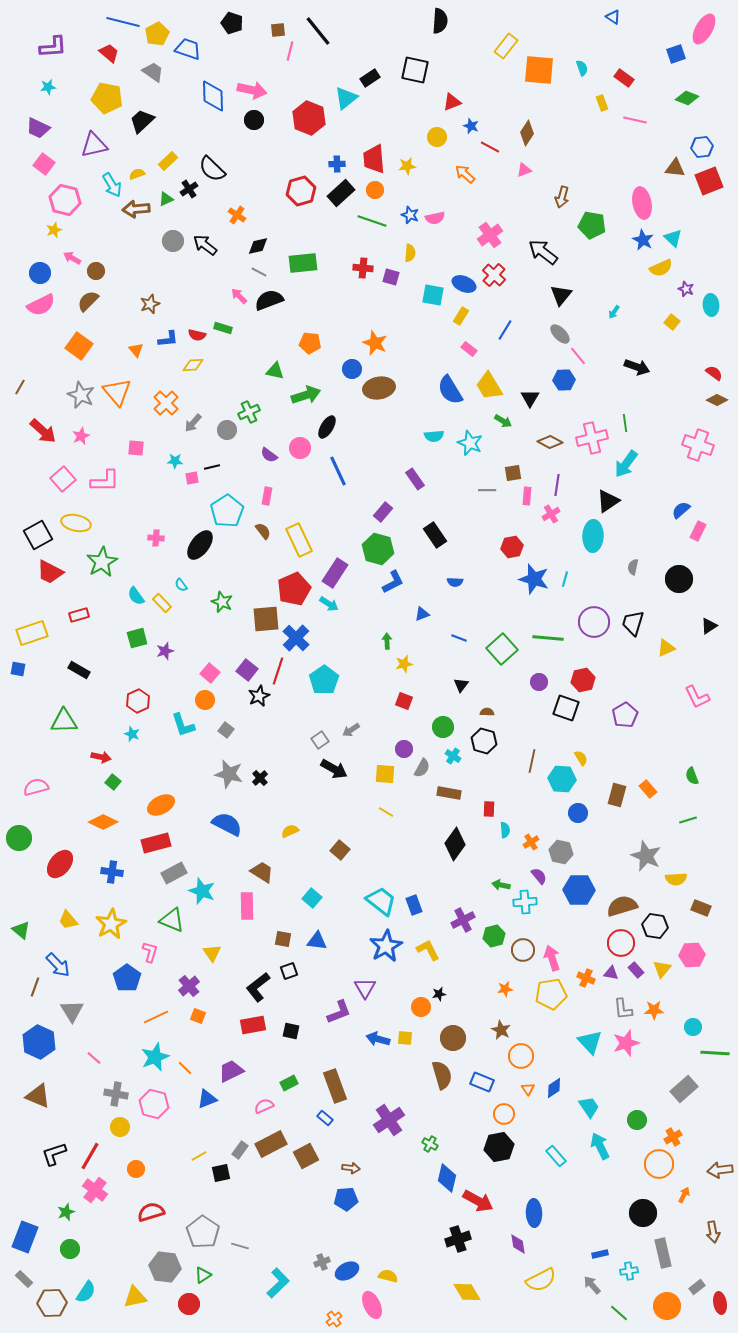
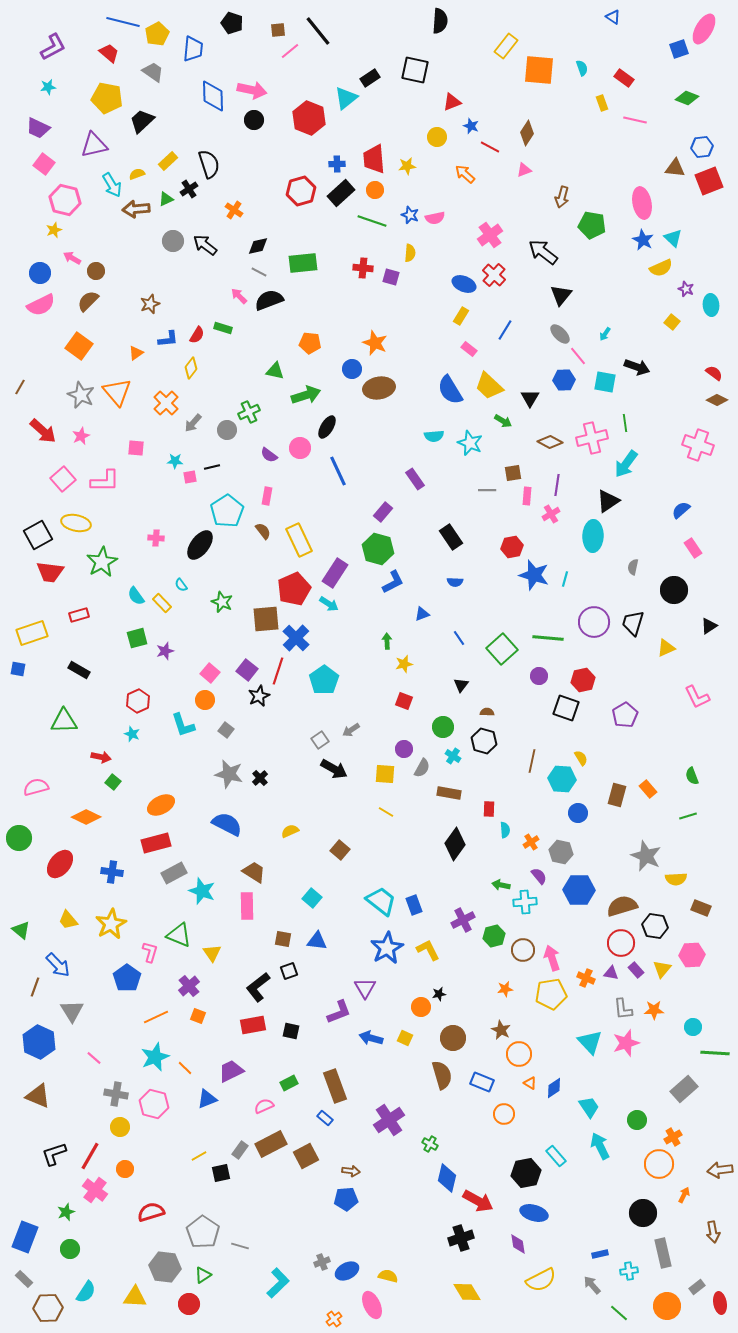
purple L-shape at (53, 47): rotated 24 degrees counterclockwise
blue trapezoid at (188, 49): moved 5 px right; rotated 76 degrees clockwise
pink line at (290, 51): rotated 36 degrees clockwise
blue square at (676, 54): moved 3 px right, 5 px up
black semicircle at (212, 169): moved 3 px left, 5 px up; rotated 152 degrees counterclockwise
orange cross at (237, 215): moved 3 px left, 5 px up
cyan square at (433, 295): moved 172 px right, 87 px down
cyan arrow at (614, 312): moved 9 px left, 22 px down
red semicircle at (197, 335): rotated 72 degrees counterclockwise
orange triangle at (136, 350): moved 3 px down; rotated 35 degrees clockwise
yellow diamond at (193, 365): moved 2 px left, 3 px down; rotated 50 degrees counterclockwise
yellow trapezoid at (489, 386): rotated 16 degrees counterclockwise
pink square at (192, 478): moved 2 px left, 1 px up
pink rectangle at (698, 531): moved 5 px left, 17 px down; rotated 60 degrees counterclockwise
black rectangle at (435, 535): moved 16 px right, 2 px down
red trapezoid at (50, 572): rotated 20 degrees counterclockwise
blue star at (534, 579): moved 4 px up
black circle at (679, 579): moved 5 px left, 11 px down
blue line at (459, 638): rotated 35 degrees clockwise
purple circle at (539, 682): moved 6 px up
green line at (688, 820): moved 4 px up
orange diamond at (103, 822): moved 17 px left, 5 px up
brown trapezoid at (262, 872): moved 8 px left
green triangle at (172, 920): moved 7 px right, 15 px down
blue star at (386, 946): moved 1 px right, 2 px down
yellow square at (405, 1038): rotated 21 degrees clockwise
blue arrow at (378, 1039): moved 7 px left, 1 px up
orange circle at (521, 1056): moved 2 px left, 2 px up
orange triangle at (528, 1089): moved 2 px right, 6 px up; rotated 24 degrees counterclockwise
black hexagon at (499, 1147): moved 27 px right, 26 px down
brown arrow at (351, 1168): moved 3 px down
orange circle at (136, 1169): moved 11 px left
blue ellipse at (534, 1213): rotated 72 degrees counterclockwise
black cross at (458, 1239): moved 3 px right, 1 px up
yellow triangle at (135, 1297): rotated 15 degrees clockwise
brown hexagon at (52, 1303): moved 4 px left, 5 px down
